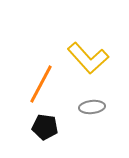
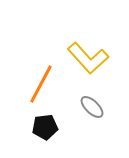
gray ellipse: rotated 50 degrees clockwise
black pentagon: rotated 15 degrees counterclockwise
